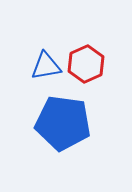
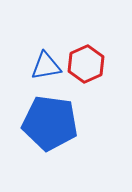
blue pentagon: moved 13 px left
